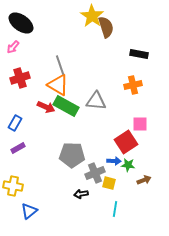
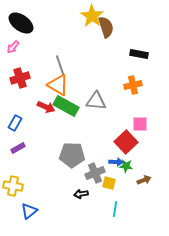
red square: rotated 10 degrees counterclockwise
blue arrow: moved 2 px right, 1 px down
green star: moved 2 px left, 1 px down
